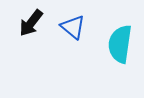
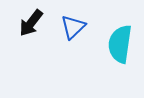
blue triangle: rotated 36 degrees clockwise
